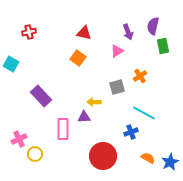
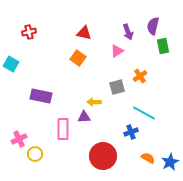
purple rectangle: rotated 35 degrees counterclockwise
